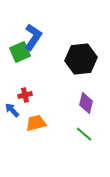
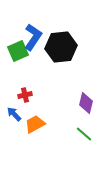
green square: moved 2 px left, 1 px up
black hexagon: moved 20 px left, 12 px up
blue arrow: moved 2 px right, 4 px down
orange trapezoid: moved 1 px left, 1 px down; rotated 15 degrees counterclockwise
